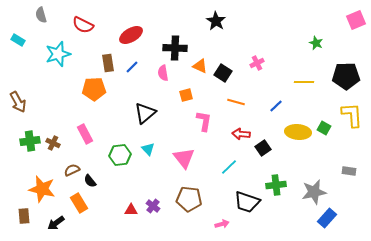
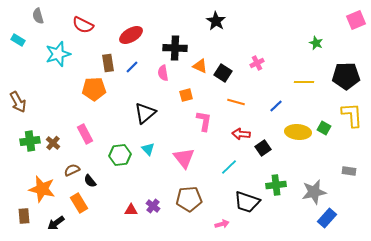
gray semicircle at (41, 15): moved 3 px left, 1 px down
brown cross at (53, 143): rotated 16 degrees clockwise
brown pentagon at (189, 199): rotated 10 degrees counterclockwise
